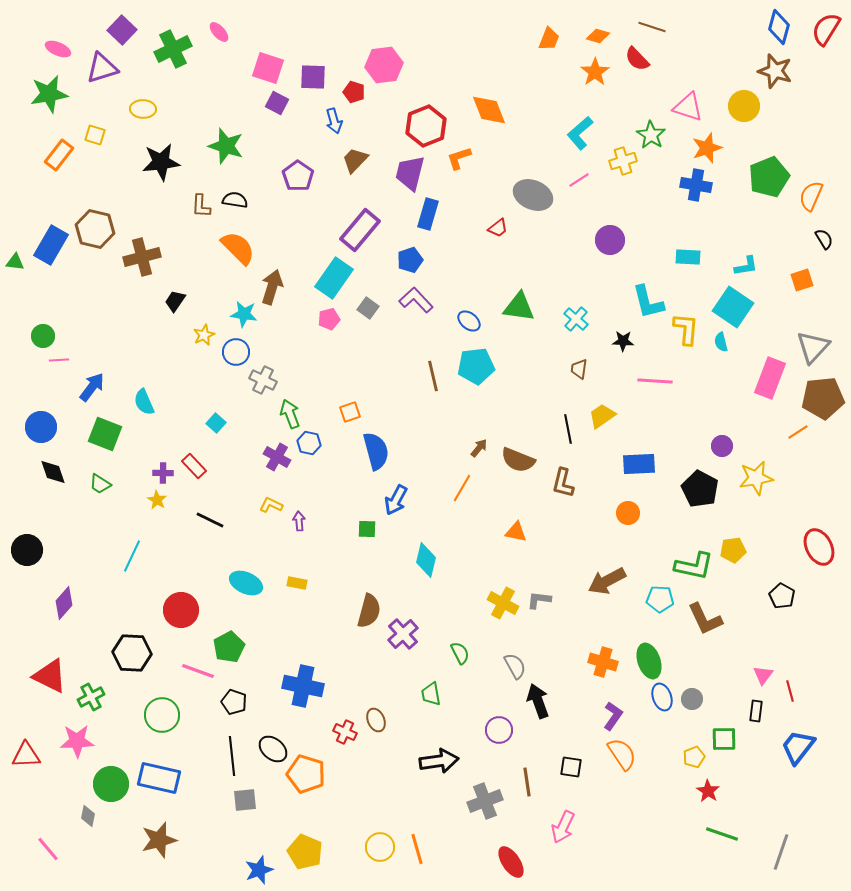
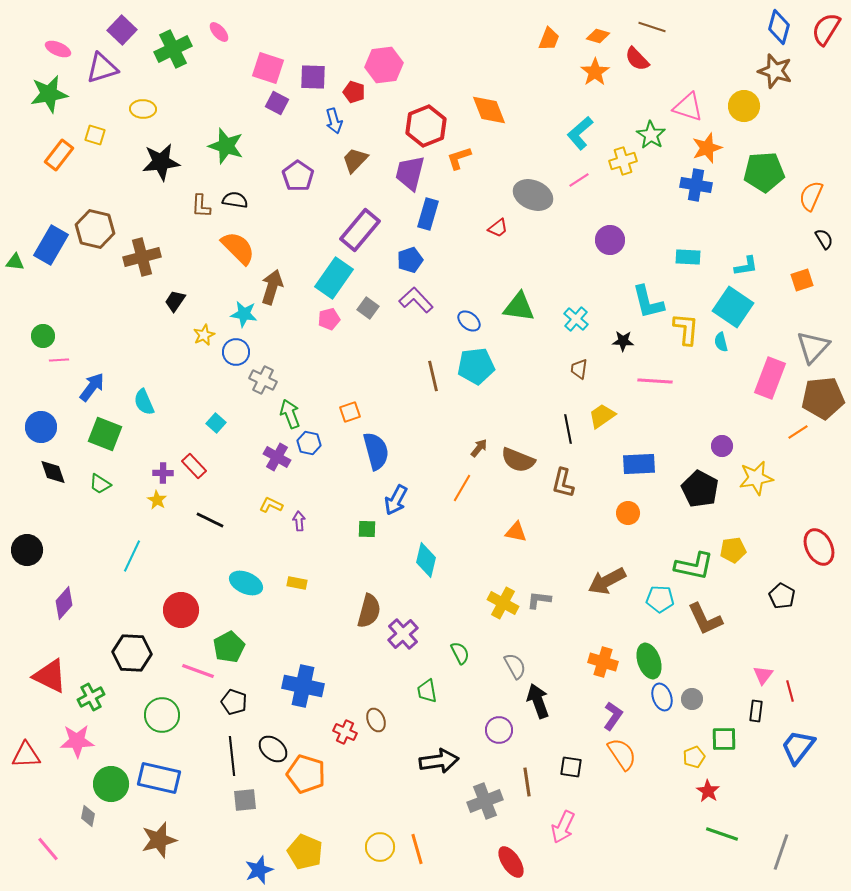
green pentagon at (769, 177): moved 5 px left, 5 px up; rotated 18 degrees clockwise
green trapezoid at (431, 694): moved 4 px left, 3 px up
